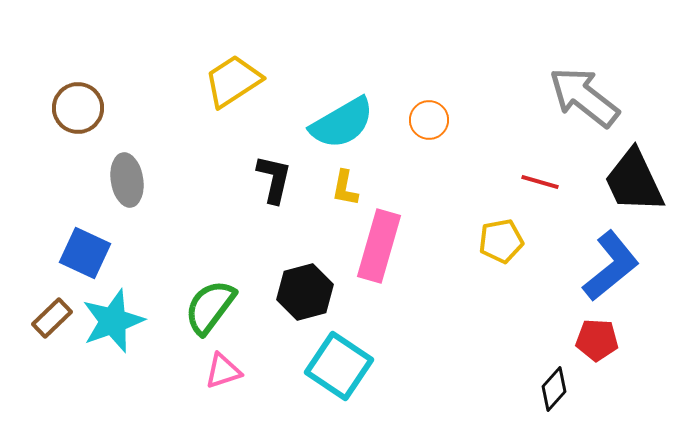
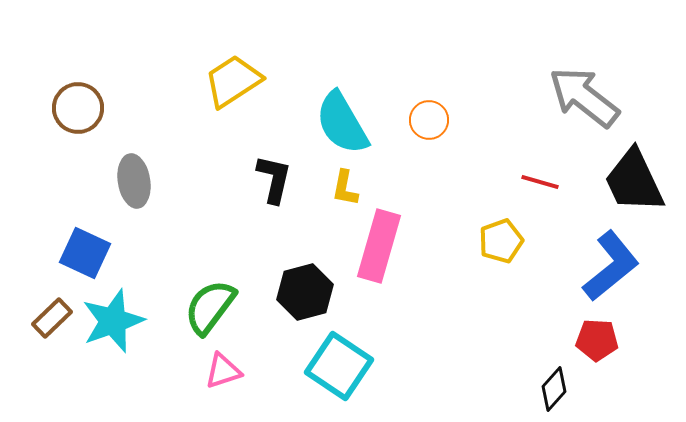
cyan semicircle: rotated 90 degrees clockwise
gray ellipse: moved 7 px right, 1 px down
yellow pentagon: rotated 9 degrees counterclockwise
